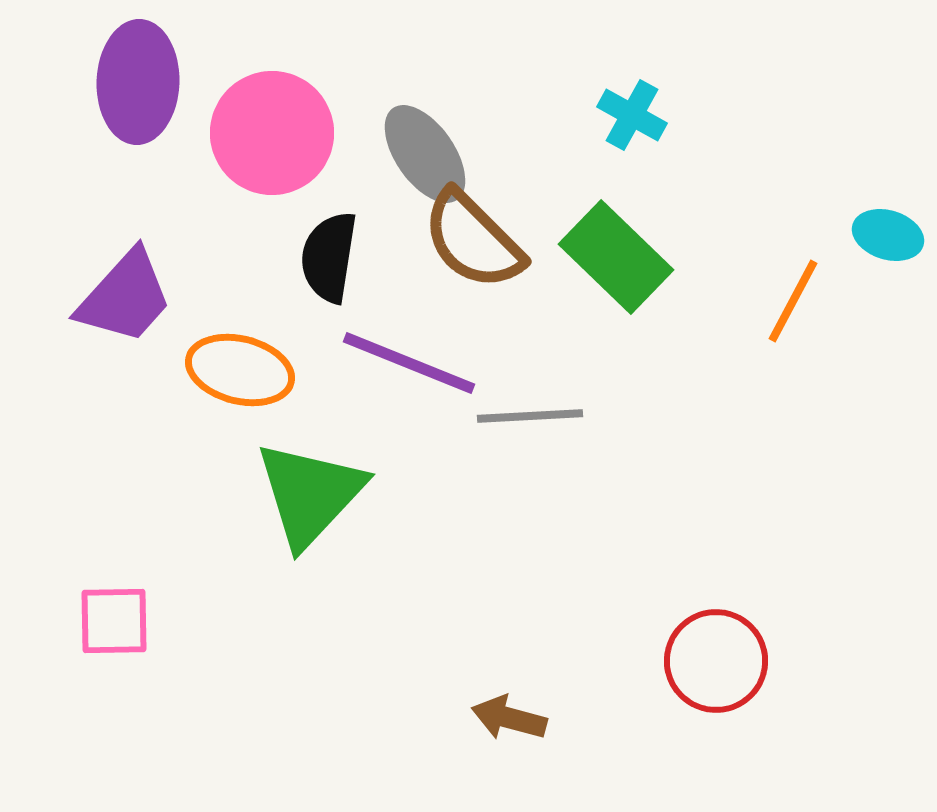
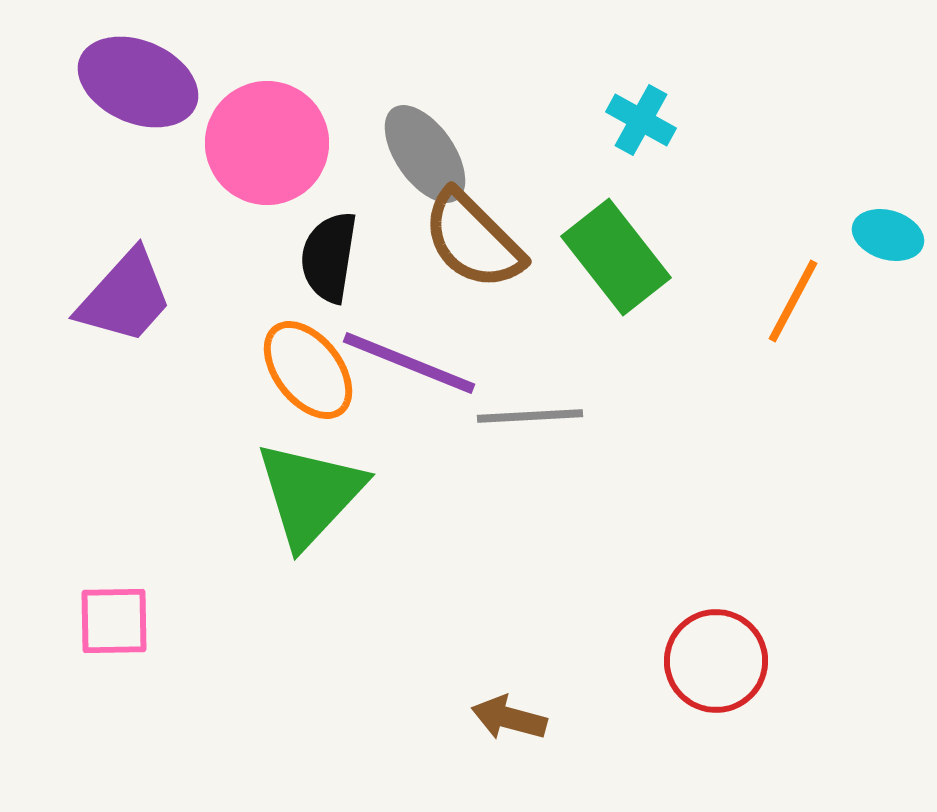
purple ellipse: rotated 69 degrees counterclockwise
cyan cross: moved 9 px right, 5 px down
pink circle: moved 5 px left, 10 px down
green rectangle: rotated 8 degrees clockwise
orange ellipse: moved 68 px right; rotated 38 degrees clockwise
